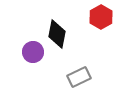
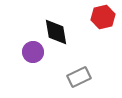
red hexagon: moved 2 px right; rotated 15 degrees clockwise
black diamond: moved 1 px left, 2 px up; rotated 20 degrees counterclockwise
